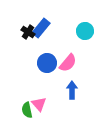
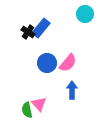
cyan circle: moved 17 px up
